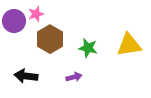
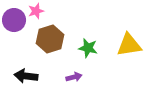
pink star: moved 3 px up
purple circle: moved 1 px up
brown hexagon: rotated 12 degrees clockwise
